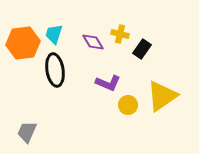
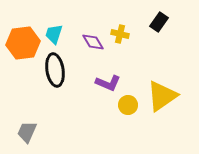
black rectangle: moved 17 px right, 27 px up
